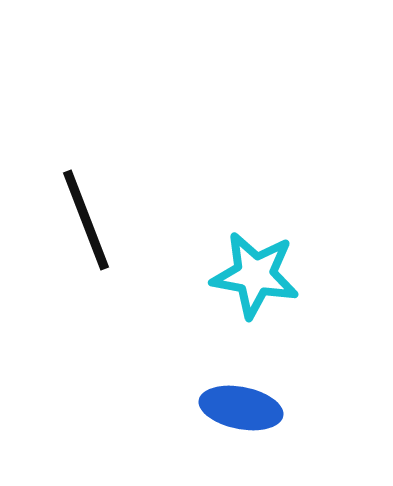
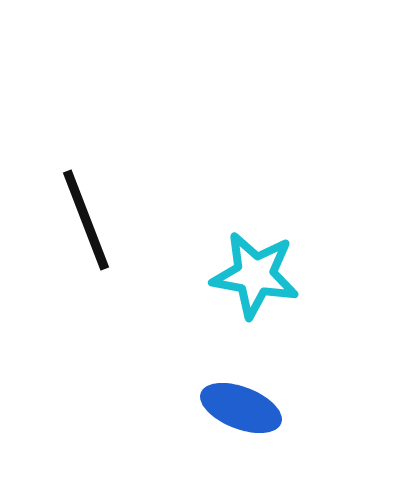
blue ellipse: rotated 10 degrees clockwise
